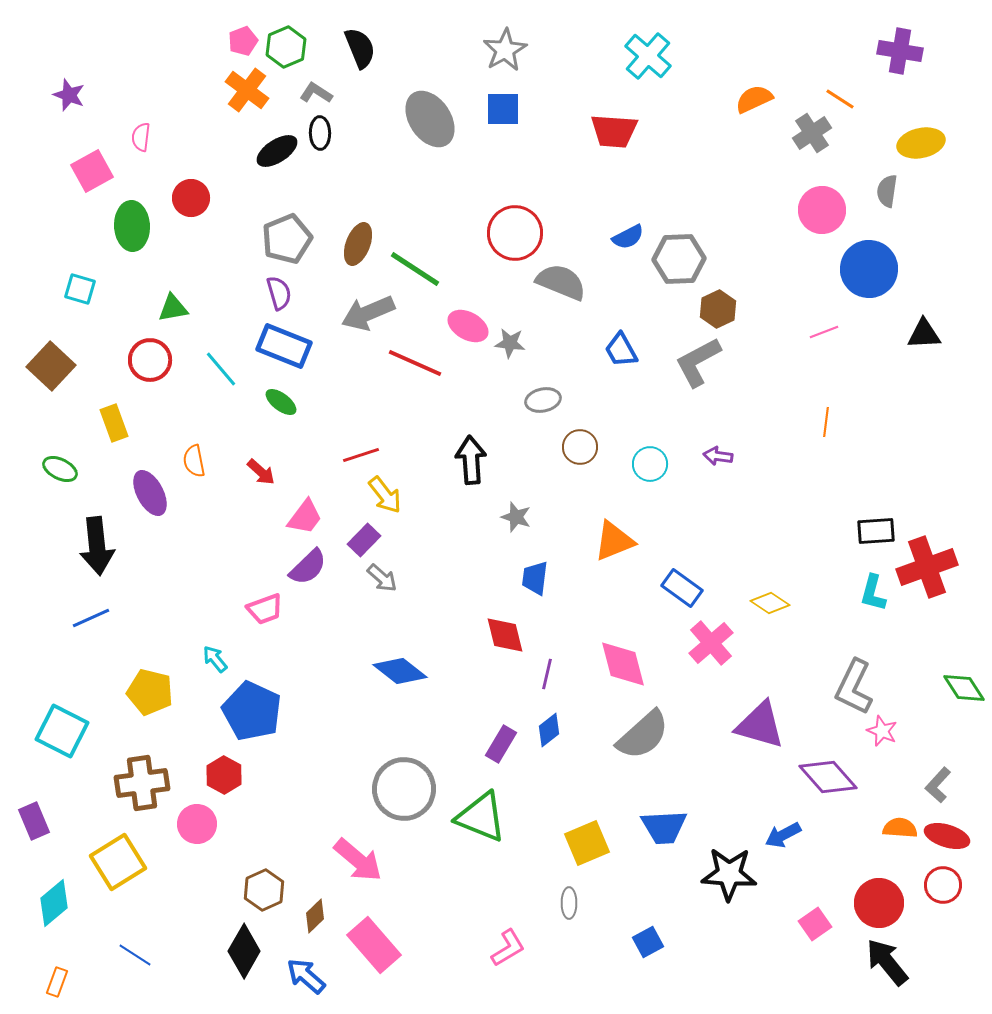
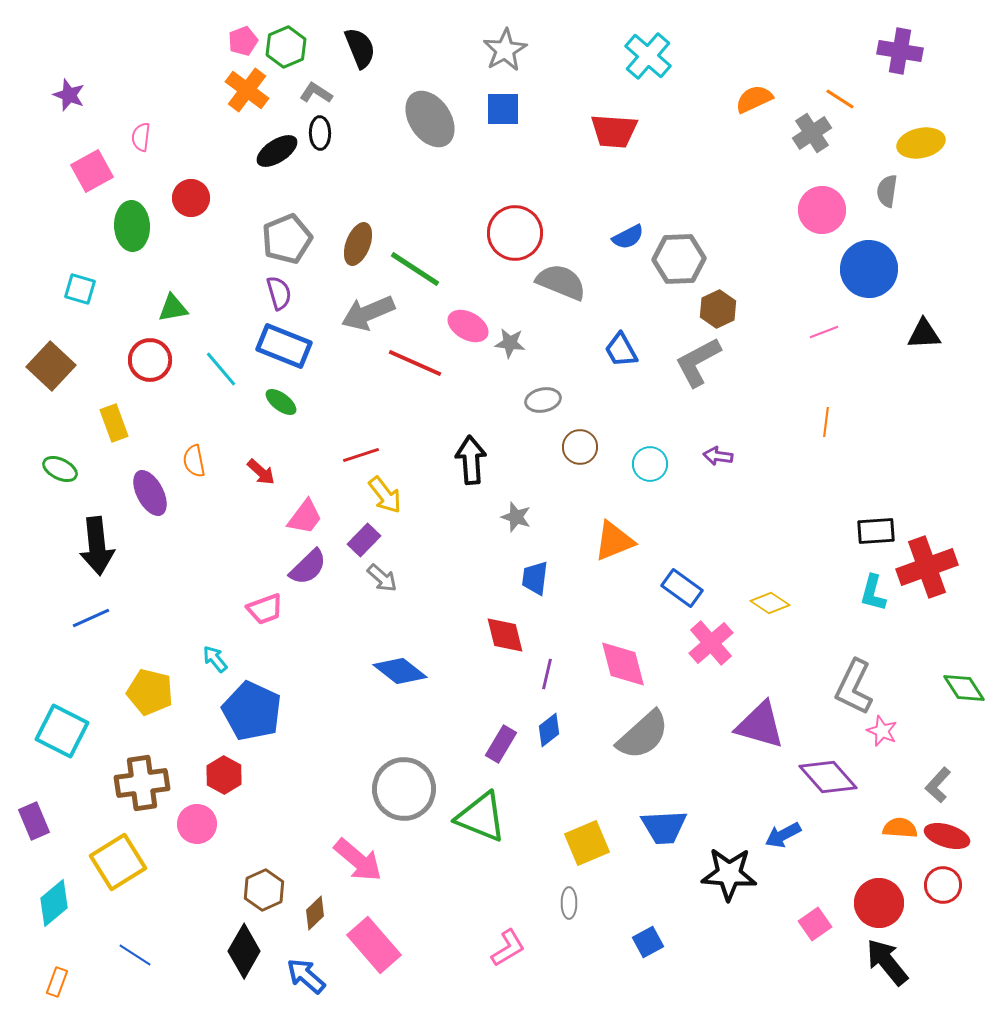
brown diamond at (315, 916): moved 3 px up
